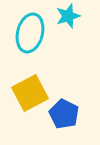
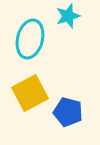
cyan ellipse: moved 6 px down
blue pentagon: moved 4 px right, 2 px up; rotated 12 degrees counterclockwise
